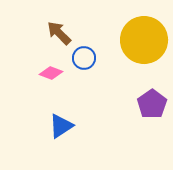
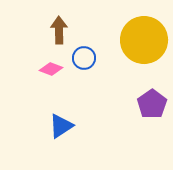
brown arrow: moved 3 px up; rotated 44 degrees clockwise
pink diamond: moved 4 px up
